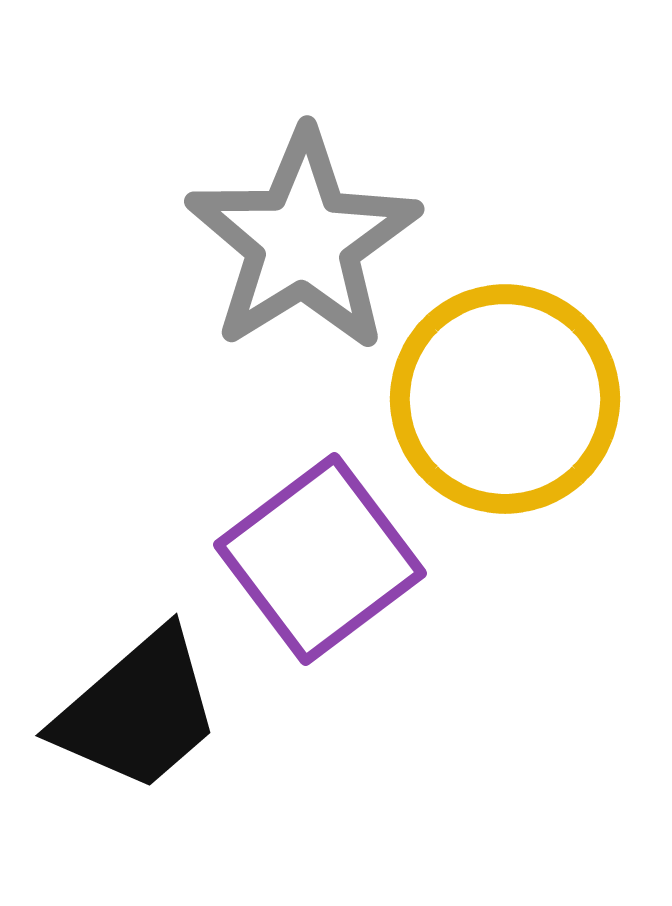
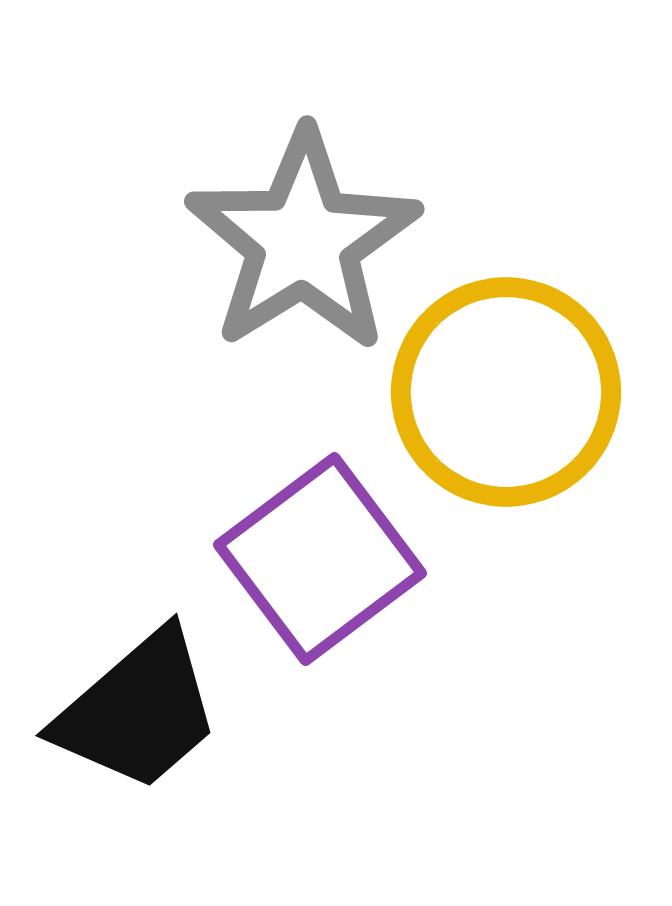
yellow circle: moved 1 px right, 7 px up
